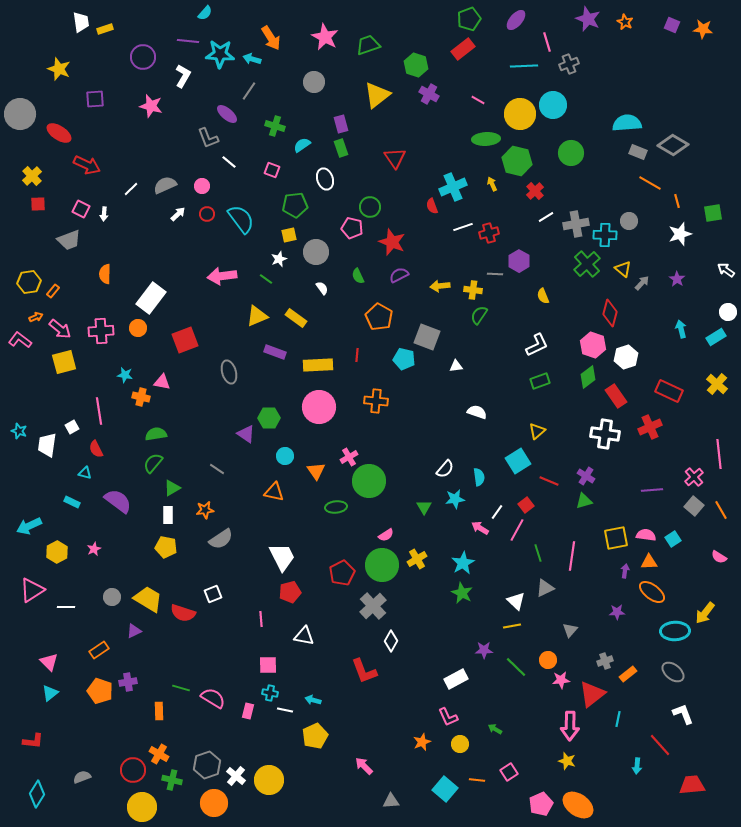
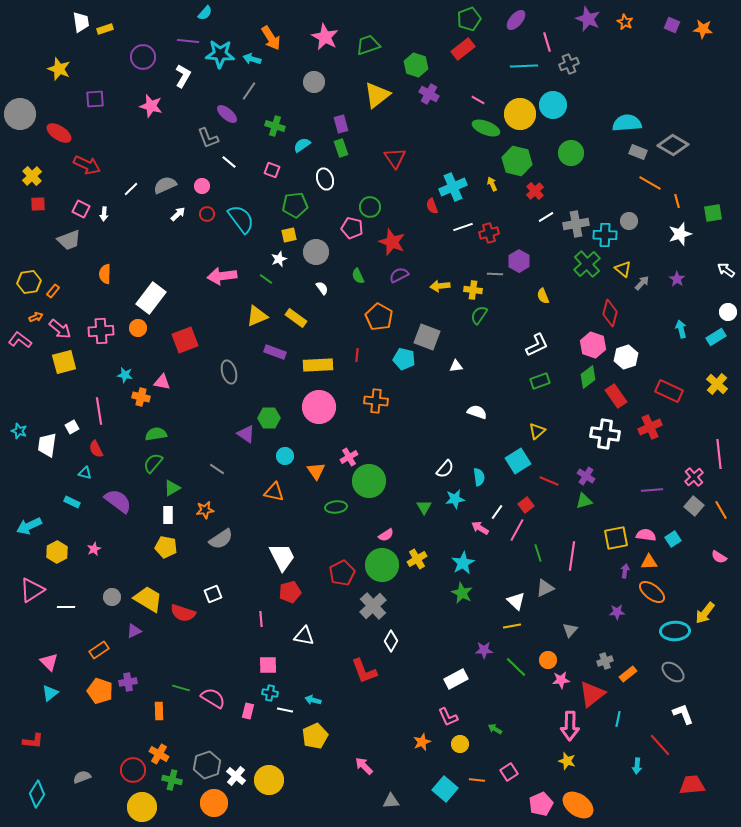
green ellipse at (486, 139): moved 11 px up; rotated 24 degrees clockwise
